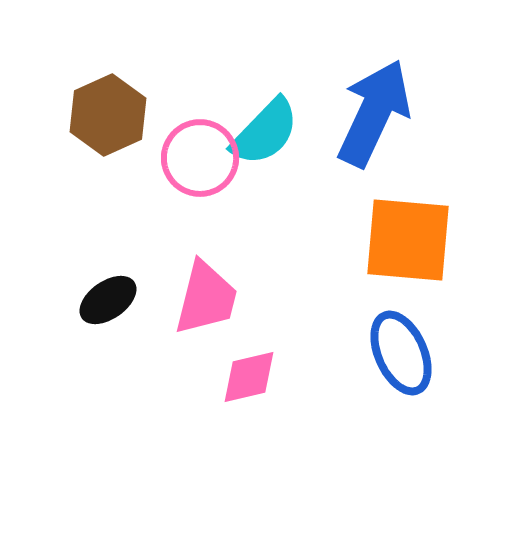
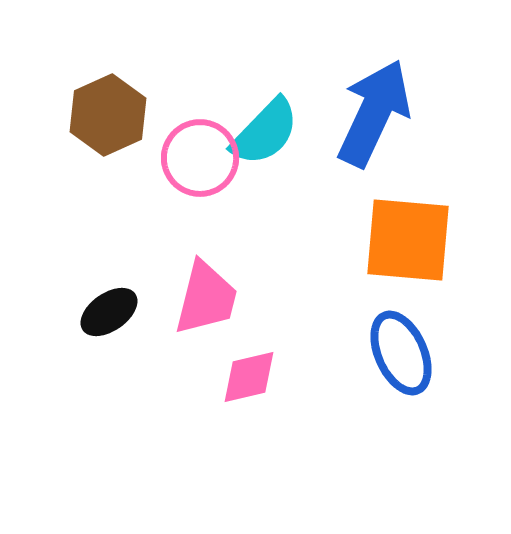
black ellipse: moved 1 px right, 12 px down
